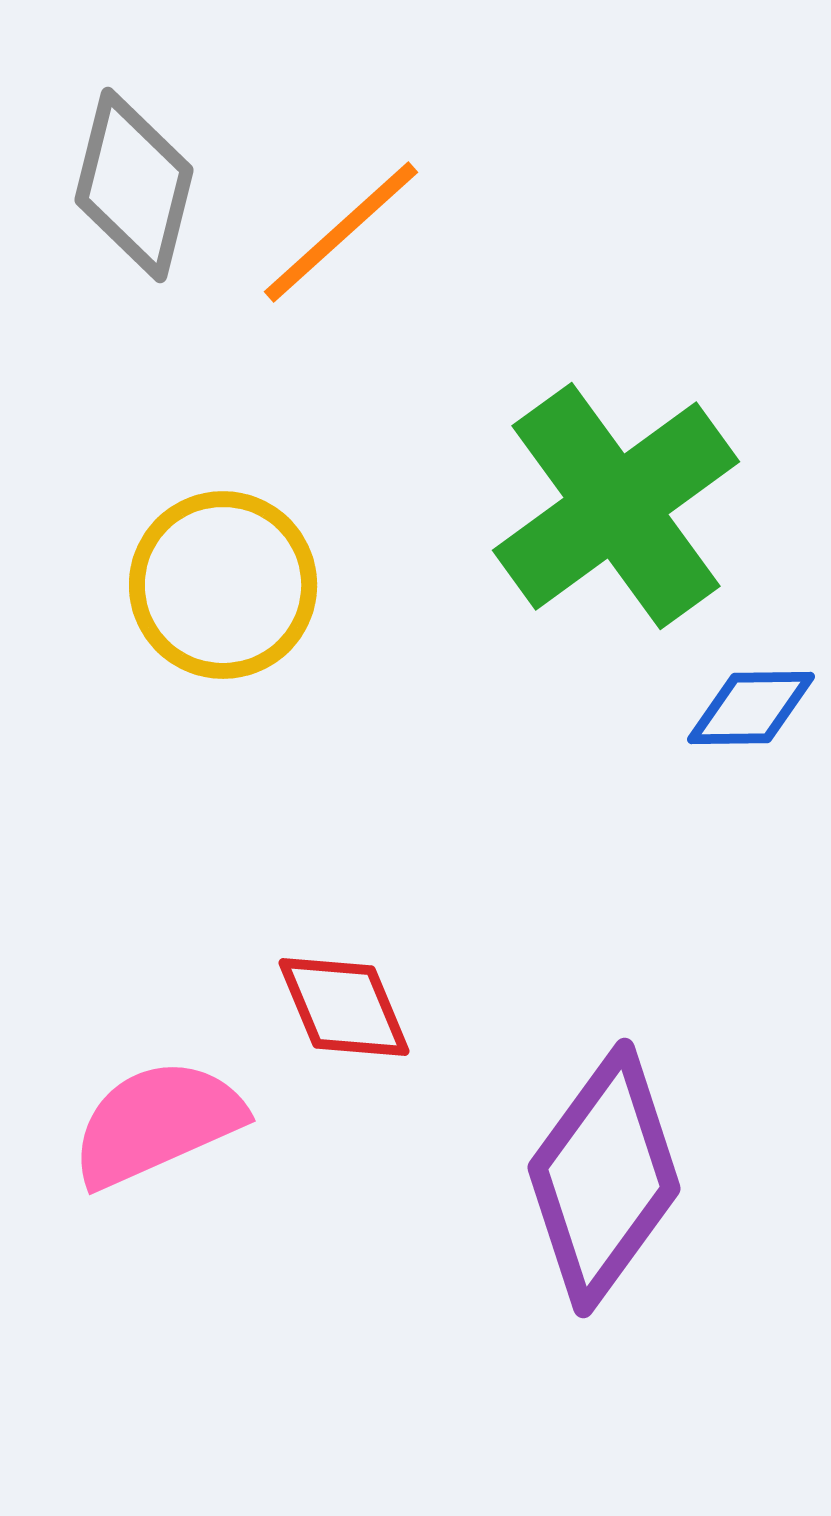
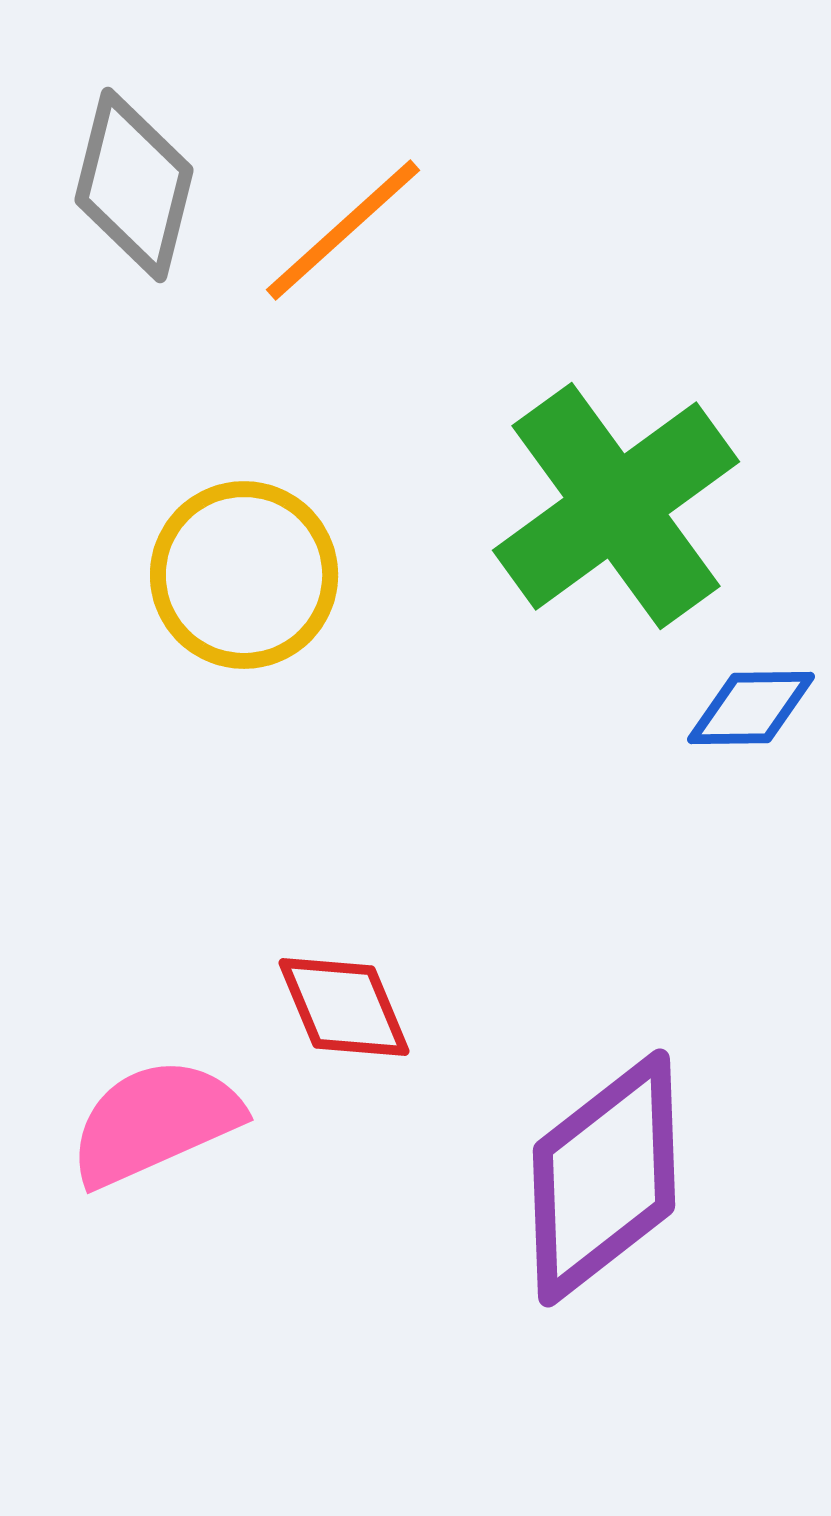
orange line: moved 2 px right, 2 px up
yellow circle: moved 21 px right, 10 px up
pink semicircle: moved 2 px left, 1 px up
purple diamond: rotated 16 degrees clockwise
